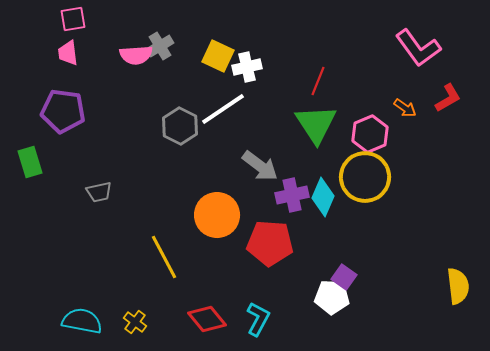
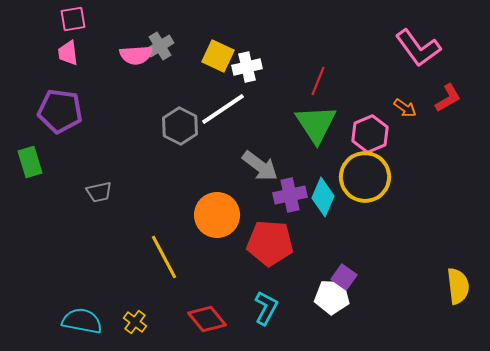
purple pentagon: moved 3 px left
purple cross: moved 2 px left
cyan L-shape: moved 8 px right, 11 px up
